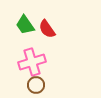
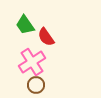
red semicircle: moved 1 px left, 8 px down
pink cross: rotated 16 degrees counterclockwise
